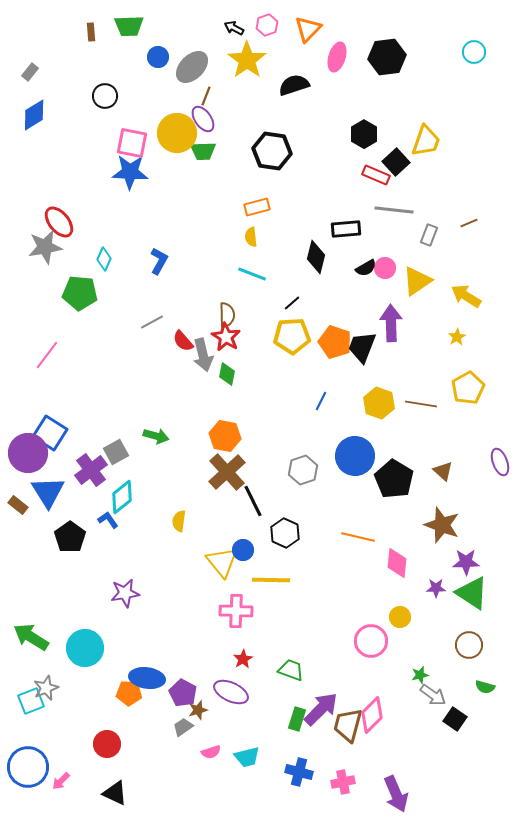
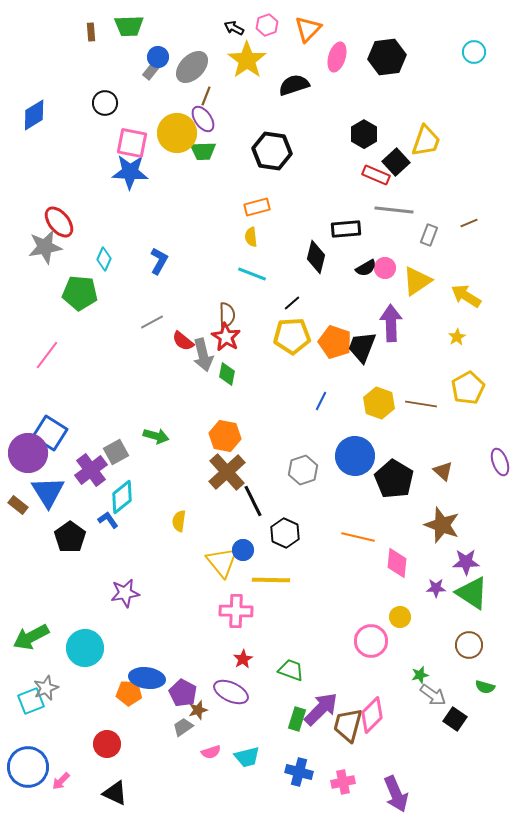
gray rectangle at (30, 72): moved 121 px right, 1 px up
black circle at (105, 96): moved 7 px down
red semicircle at (183, 341): rotated 10 degrees counterclockwise
green arrow at (31, 637): rotated 60 degrees counterclockwise
